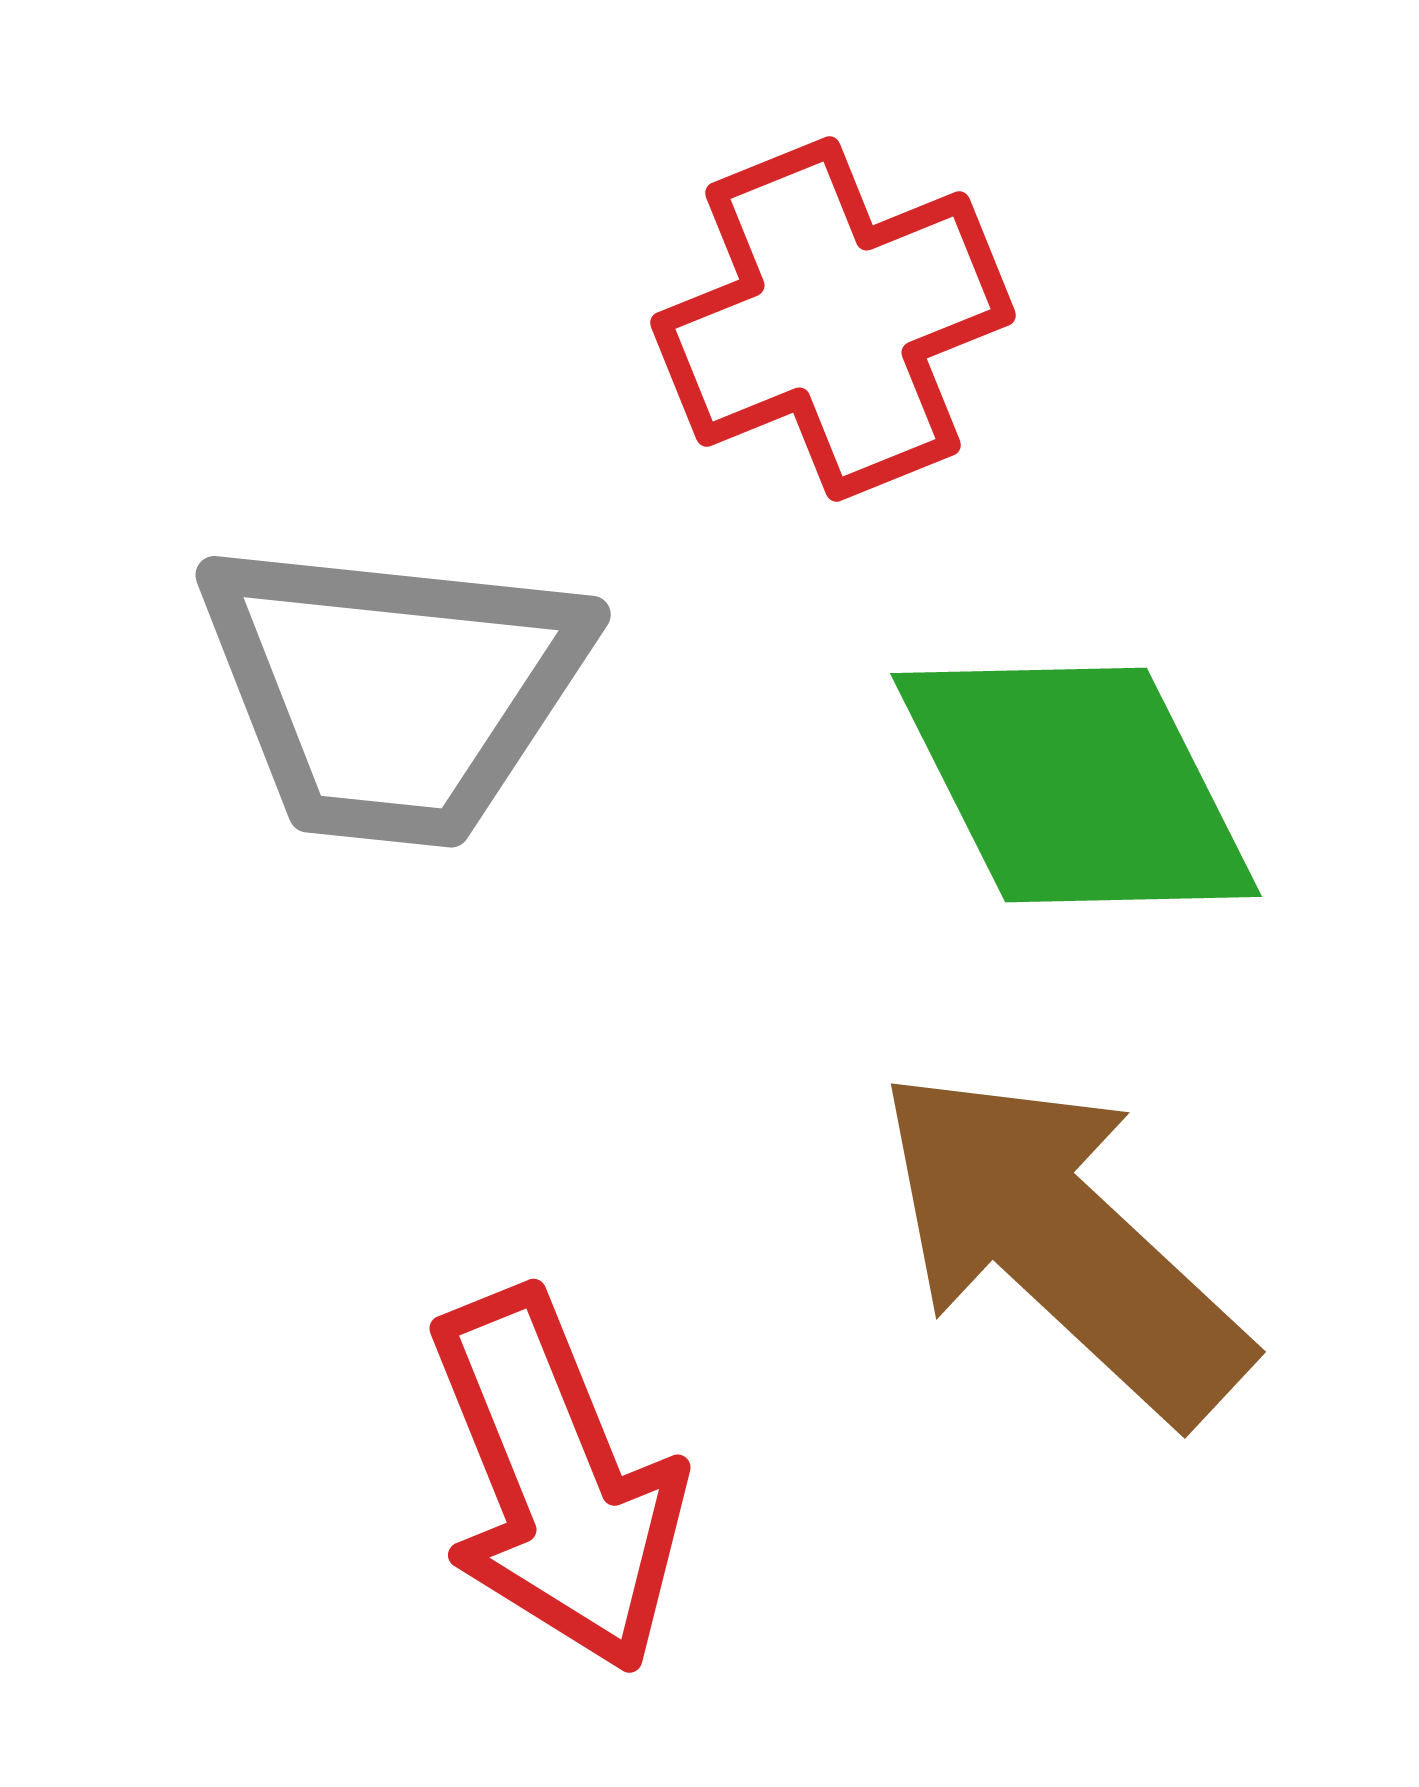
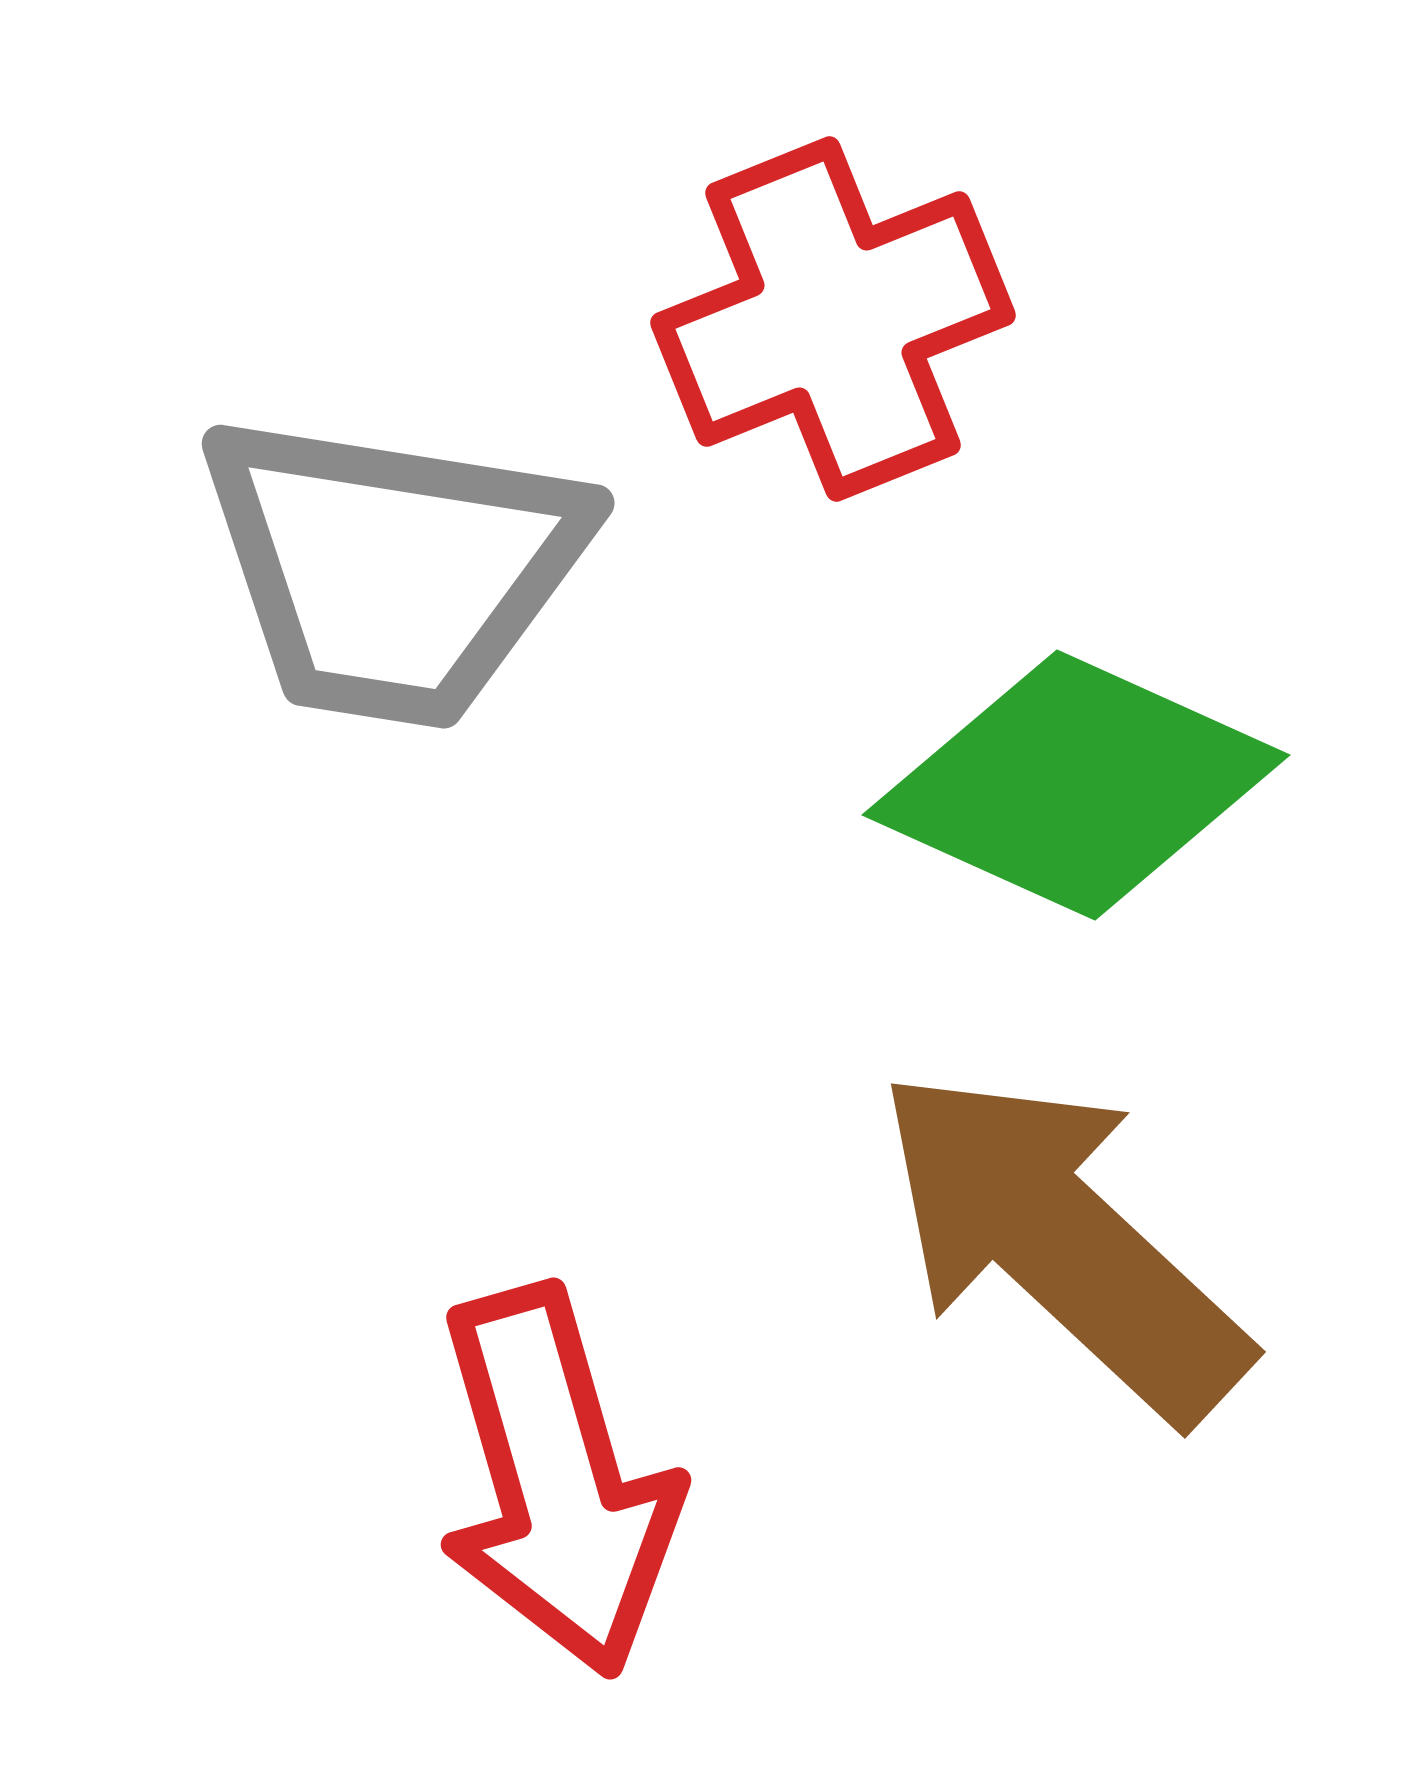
gray trapezoid: moved 122 px up; rotated 3 degrees clockwise
green diamond: rotated 39 degrees counterclockwise
red arrow: rotated 6 degrees clockwise
